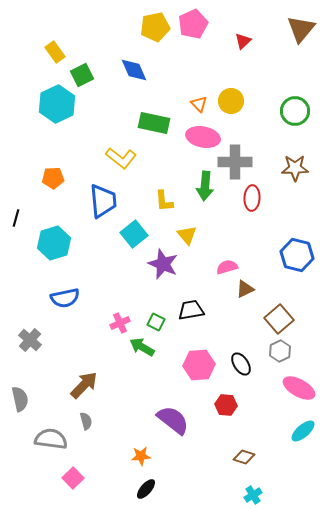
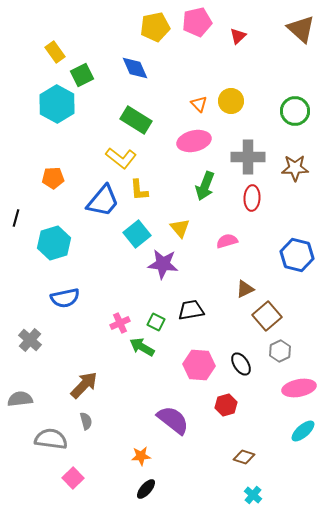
pink pentagon at (193, 24): moved 4 px right, 2 px up; rotated 12 degrees clockwise
brown triangle at (301, 29): rotated 28 degrees counterclockwise
red triangle at (243, 41): moved 5 px left, 5 px up
blue diamond at (134, 70): moved 1 px right, 2 px up
cyan hexagon at (57, 104): rotated 6 degrees counterclockwise
green rectangle at (154, 123): moved 18 px left, 3 px up; rotated 20 degrees clockwise
pink ellipse at (203, 137): moved 9 px left, 4 px down; rotated 24 degrees counterclockwise
gray cross at (235, 162): moved 13 px right, 5 px up
green arrow at (205, 186): rotated 16 degrees clockwise
blue trapezoid at (103, 201): rotated 45 degrees clockwise
yellow L-shape at (164, 201): moved 25 px left, 11 px up
cyan square at (134, 234): moved 3 px right
yellow triangle at (187, 235): moved 7 px left, 7 px up
purple star at (163, 264): rotated 16 degrees counterclockwise
pink semicircle at (227, 267): moved 26 px up
brown square at (279, 319): moved 12 px left, 3 px up
pink hexagon at (199, 365): rotated 8 degrees clockwise
pink ellipse at (299, 388): rotated 40 degrees counterclockwise
gray semicircle at (20, 399): rotated 85 degrees counterclockwise
red hexagon at (226, 405): rotated 20 degrees counterclockwise
cyan cross at (253, 495): rotated 18 degrees counterclockwise
